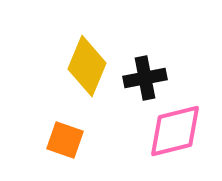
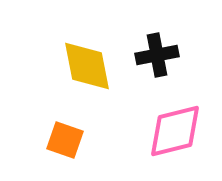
yellow diamond: rotated 34 degrees counterclockwise
black cross: moved 12 px right, 23 px up
